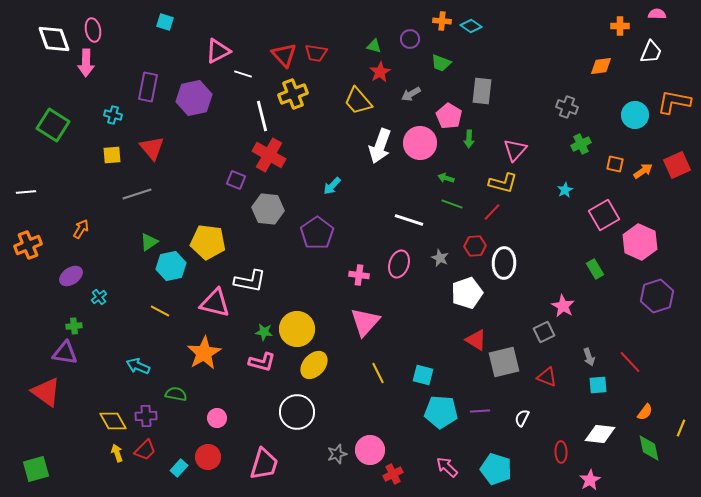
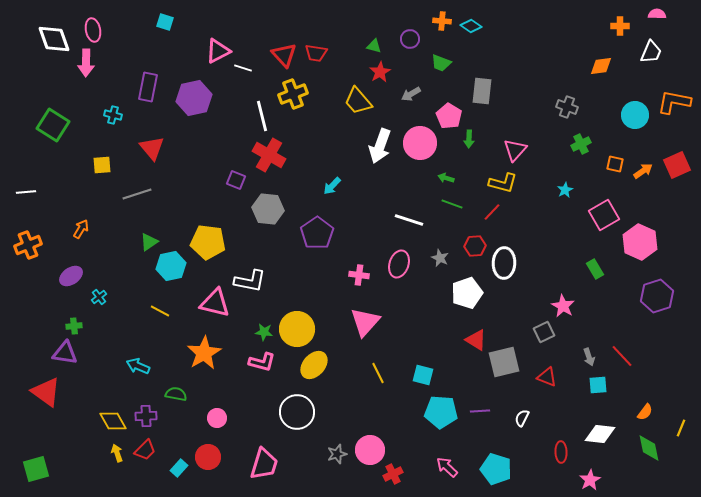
white line at (243, 74): moved 6 px up
yellow square at (112, 155): moved 10 px left, 10 px down
red line at (630, 362): moved 8 px left, 6 px up
